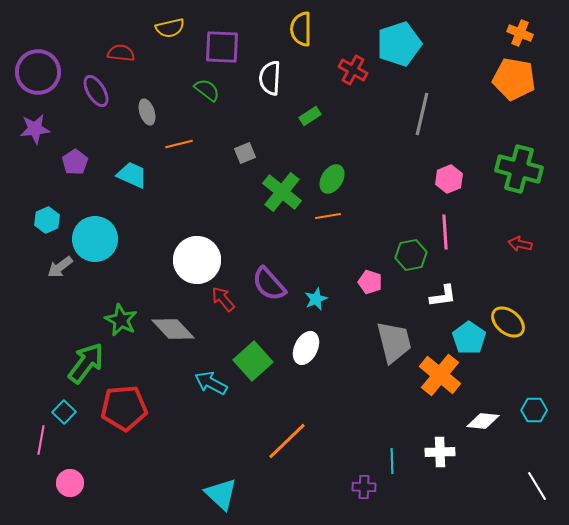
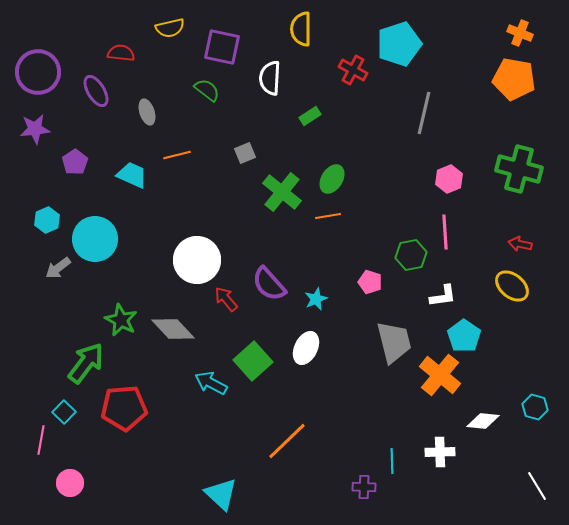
purple square at (222, 47): rotated 9 degrees clockwise
gray line at (422, 114): moved 2 px right, 1 px up
orange line at (179, 144): moved 2 px left, 11 px down
gray arrow at (60, 267): moved 2 px left, 1 px down
red arrow at (223, 299): moved 3 px right
yellow ellipse at (508, 322): moved 4 px right, 36 px up
cyan pentagon at (469, 338): moved 5 px left, 2 px up
cyan hexagon at (534, 410): moved 1 px right, 3 px up; rotated 15 degrees clockwise
